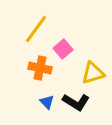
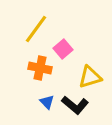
yellow triangle: moved 3 px left, 4 px down
black L-shape: moved 1 px left, 3 px down; rotated 8 degrees clockwise
